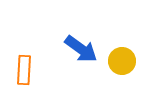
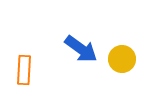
yellow circle: moved 2 px up
